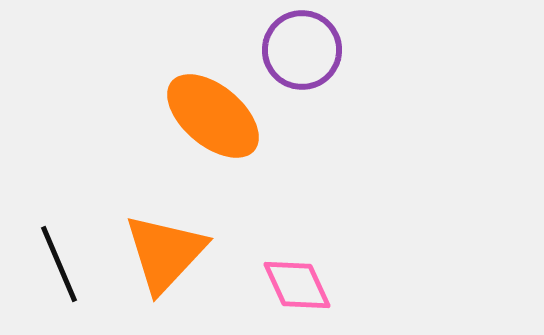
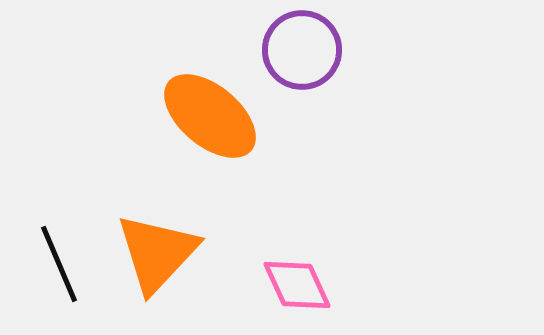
orange ellipse: moved 3 px left
orange triangle: moved 8 px left
